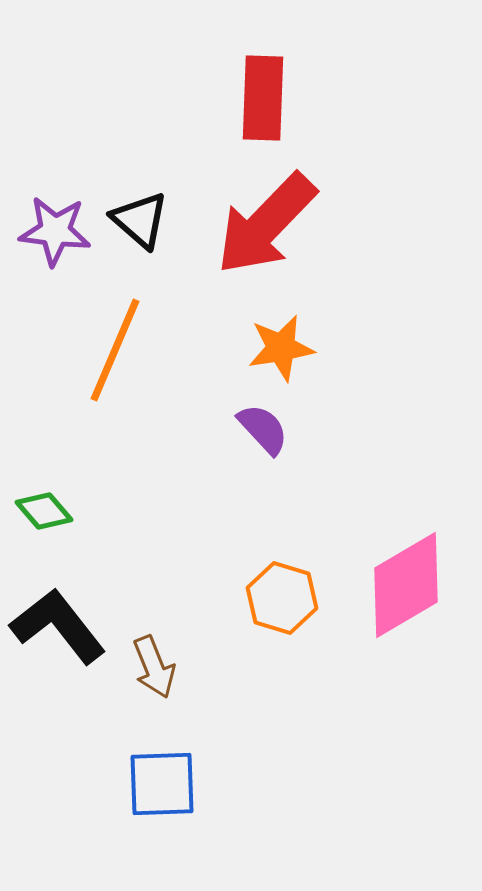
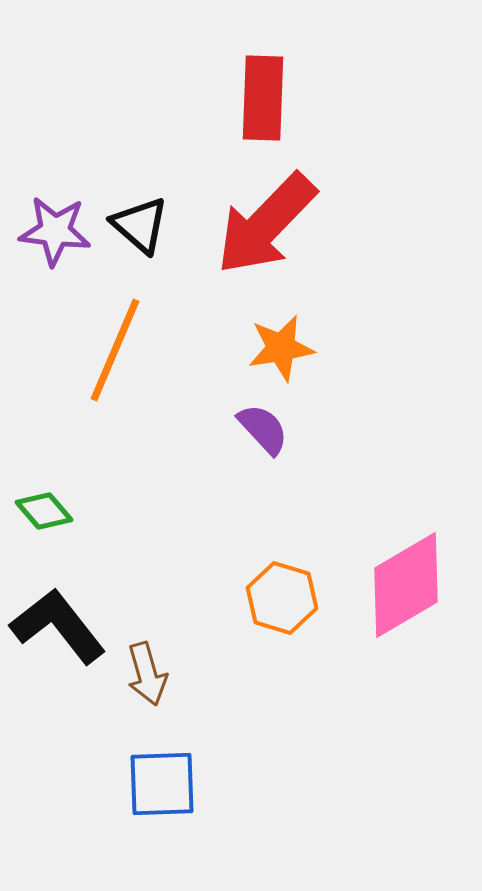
black triangle: moved 5 px down
brown arrow: moved 7 px left, 7 px down; rotated 6 degrees clockwise
